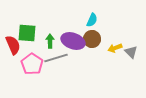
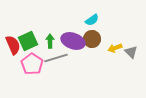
cyan semicircle: rotated 32 degrees clockwise
green square: moved 1 px right, 8 px down; rotated 30 degrees counterclockwise
